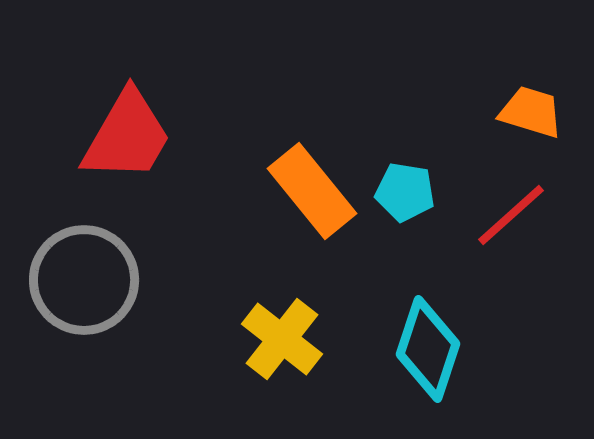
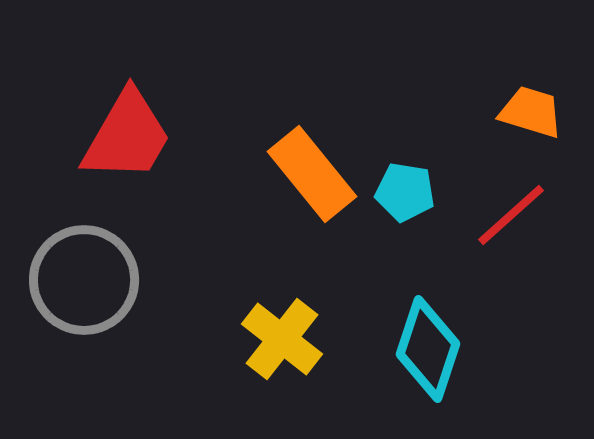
orange rectangle: moved 17 px up
